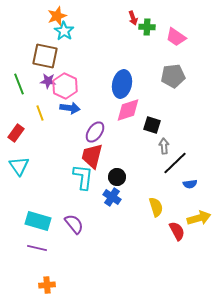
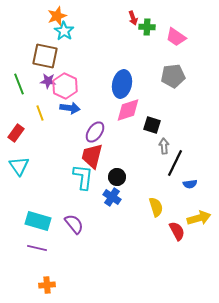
black line: rotated 20 degrees counterclockwise
